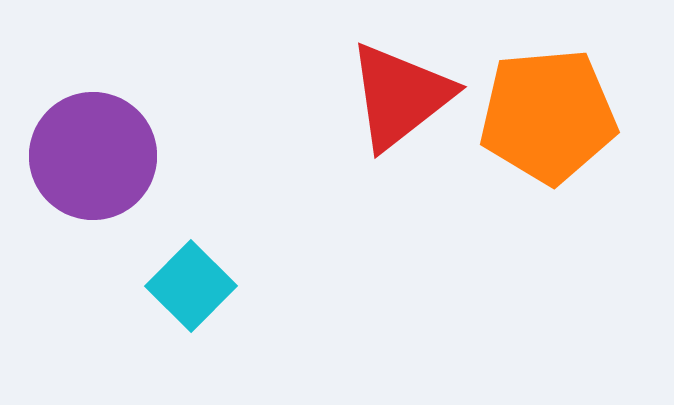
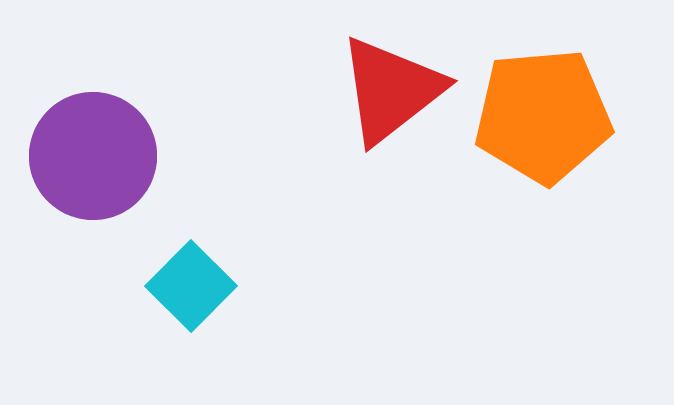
red triangle: moved 9 px left, 6 px up
orange pentagon: moved 5 px left
